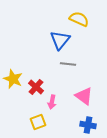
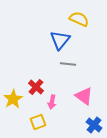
yellow star: moved 20 px down; rotated 18 degrees clockwise
blue cross: moved 6 px right; rotated 28 degrees clockwise
